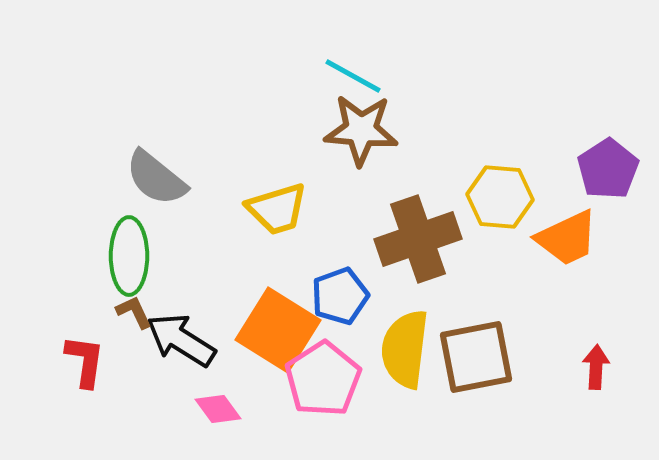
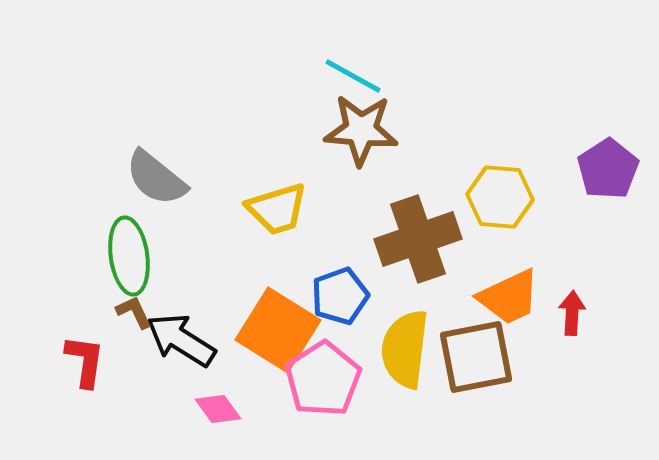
orange trapezoid: moved 58 px left, 59 px down
green ellipse: rotated 8 degrees counterclockwise
red arrow: moved 24 px left, 54 px up
